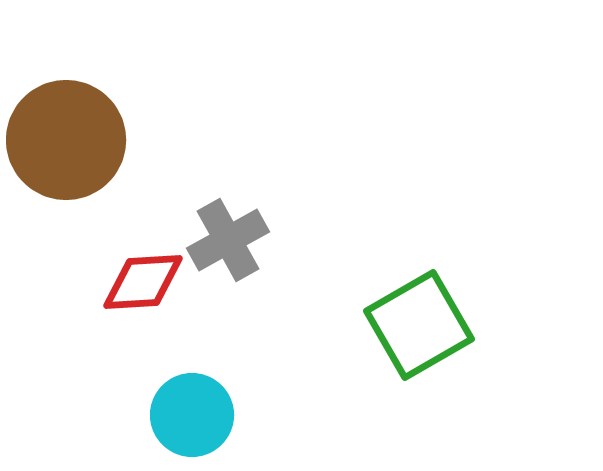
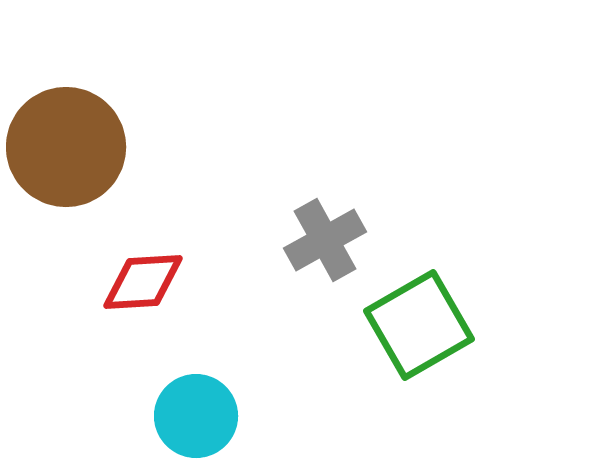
brown circle: moved 7 px down
gray cross: moved 97 px right
cyan circle: moved 4 px right, 1 px down
